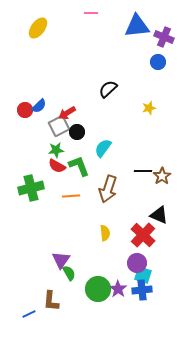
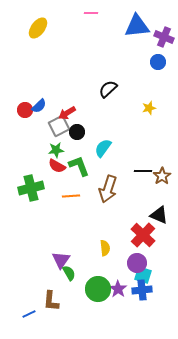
yellow semicircle: moved 15 px down
